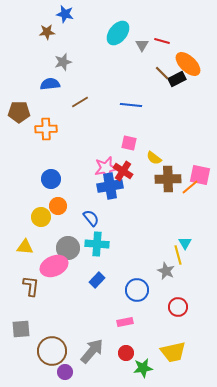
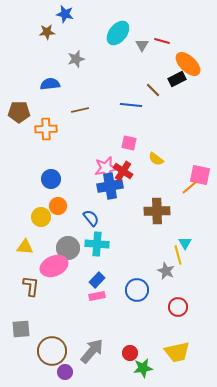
gray star at (63, 62): moved 13 px right, 3 px up
brown line at (162, 73): moved 9 px left, 17 px down
brown line at (80, 102): moved 8 px down; rotated 18 degrees clockwise
yellow semicircle at (154, 158): moved 2 px right, 1 px down
brown cross at (168, 179): moved 11 px left, 32 px down
pink rectangle at (125, 322): moved 28 px left, 26 px up
yellow trapezoid at (173, 352): moved 4 px right
red circle at (126, 353): moved 4 px right
